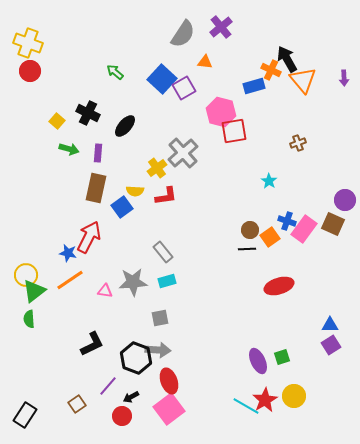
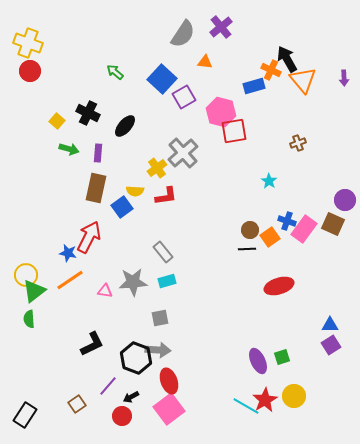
purple square at (184, 88): moved 9 px down
